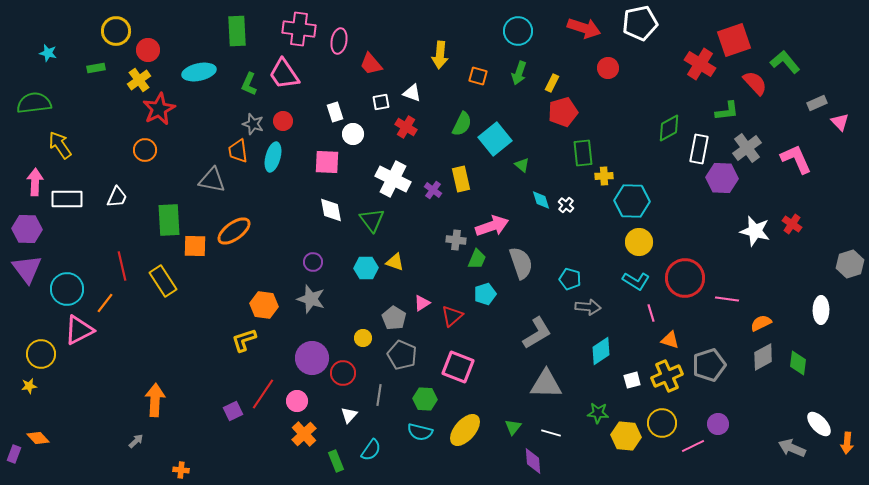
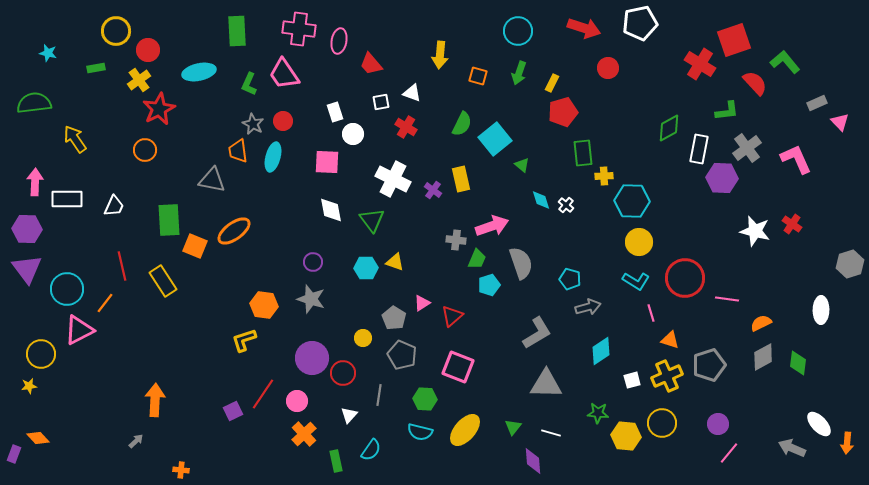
gray star at (253, 124): rotated 10 degrees clockwise
yellow arrow at (60, 145): moved 15 px right, 6 px up
white trapezoid at (117, 197): moved 3 px left, 9 px down
orange square at (195, 246): rotated 20 degrees clockwise
cyan pentagon at (485, 294): moved 4 px right, 9 px up
gray arrow at (588, 307): rotated 20 degrees counterclockwise
pink line at (693, 446): moved 36 px right, 7 px down; rotated 25 degrees counterclockwise
green rectangle at (336, 461): rotated 10 degrees clockwise
